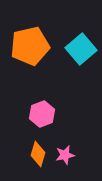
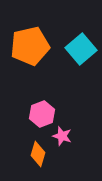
pink star: moved 3 px left, 19 px up; rotated 30 degrees clockwise
